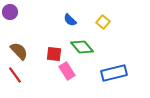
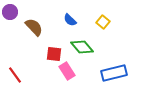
brown semicircle: moved 15 px right, 24 px up
